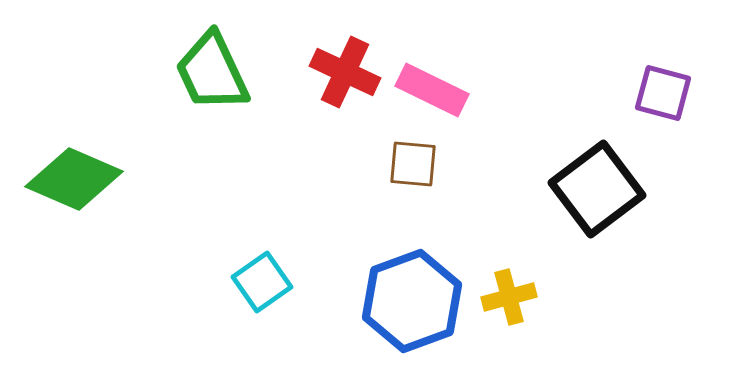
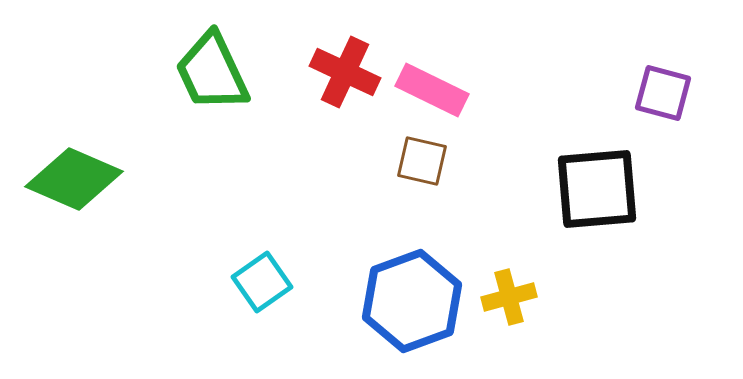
brown square: moved 9 px right, 3 px up; rotated 8 degrees clockwise
black square: rotated 32 degrees clockwise
